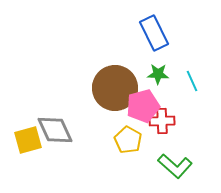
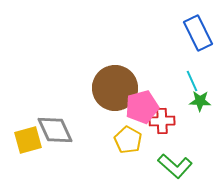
blue rectangle: moved 44 px right
green star: moved 42 px right, 27 px down
pink pentagon: moved 1 px left, 1 px down
